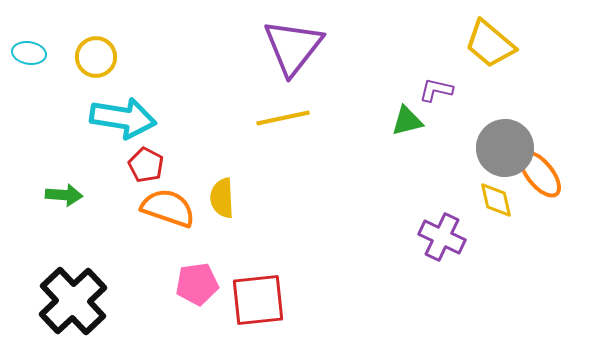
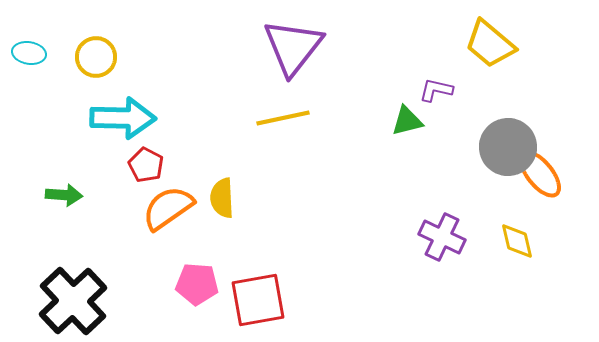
cyan arrow: rotated 8 degrees counterclockwise
gray circle: moved 3 px right, 1 px up
yellow diamond: moved 21 px right, 41 px down
orange semicircle: rotated 54 degrees counterclockwise
pink pentagon: rotated 12 degrees clockwise
red square: rotated 4 degrees counterclockwise
